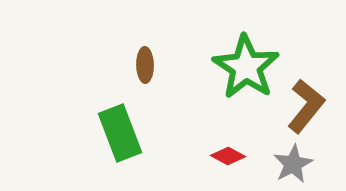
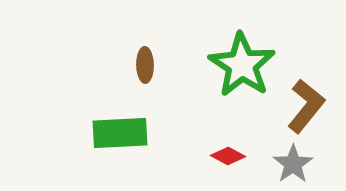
green star: moved 4 px left, 2 px up
green rectangle: rotated 72 degrees counterclockwise
gray star: rotated 6 degrees counterclockwise
